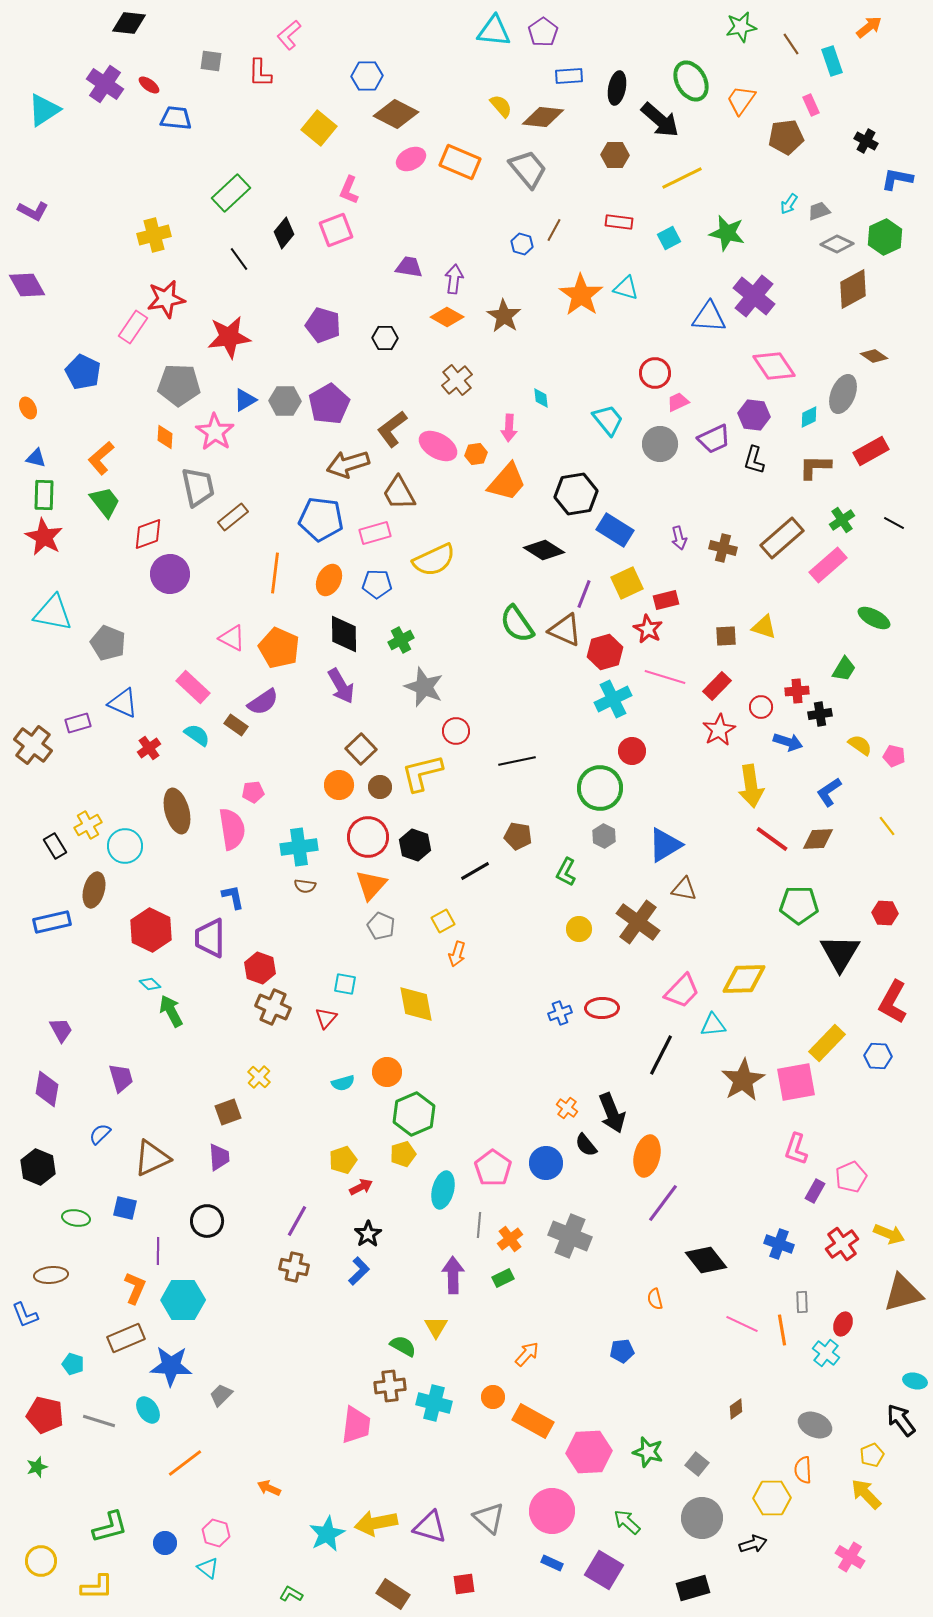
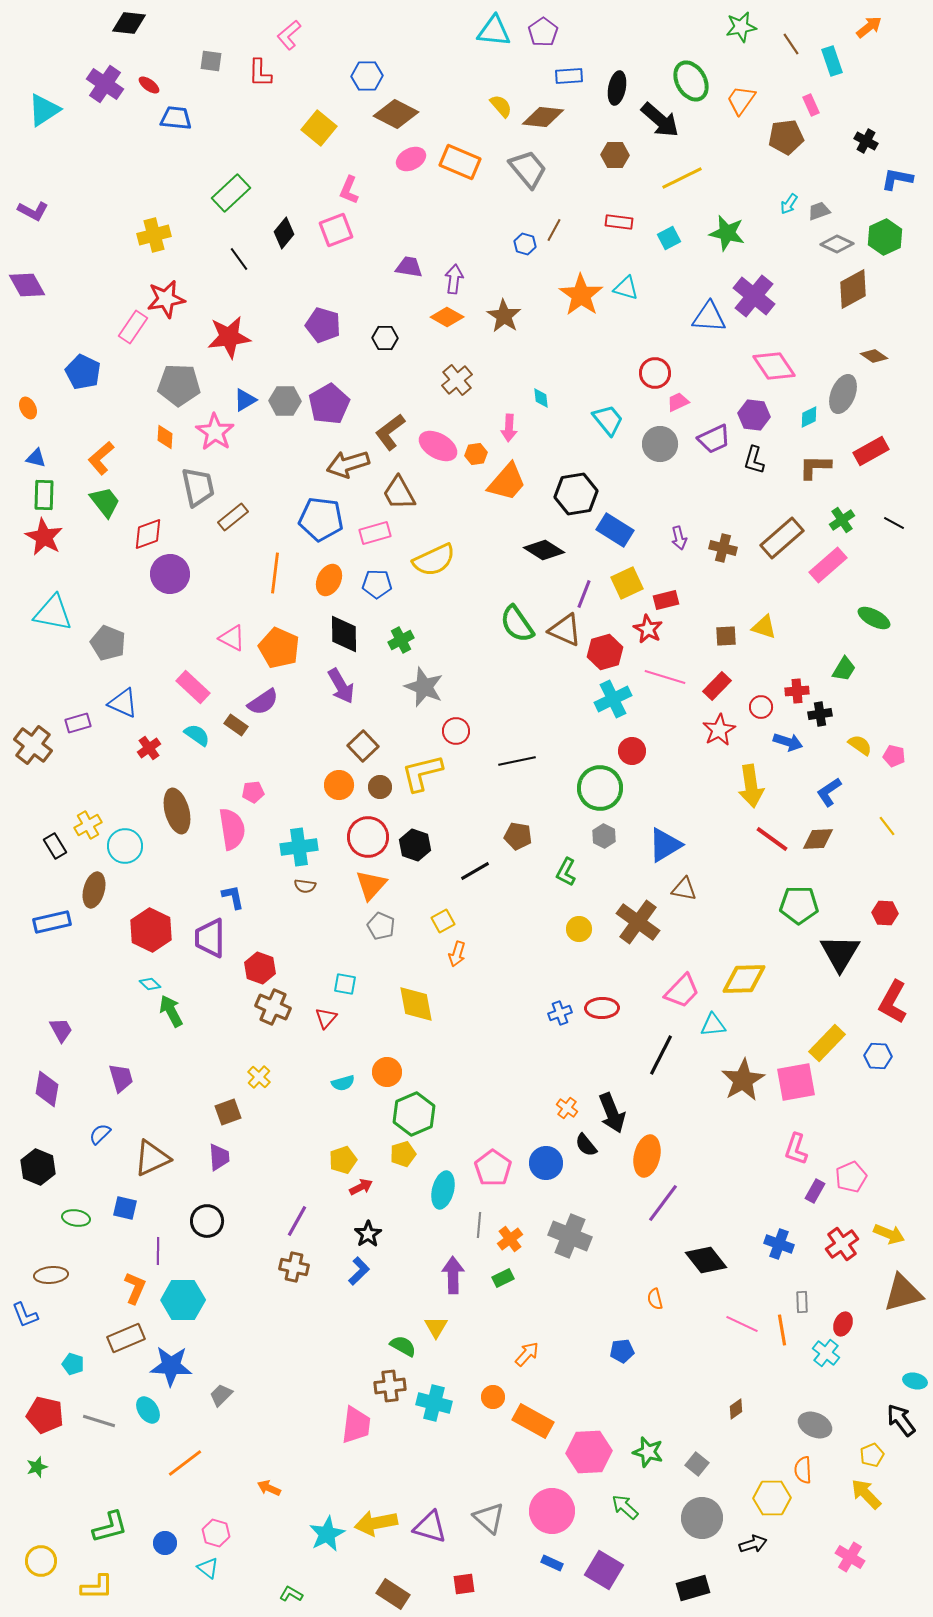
blue hexagon at (522, 244): moved 3 px right
brown L-shape at (392, 429): moved 2 px left, 3 px down
brown square at (361, 749): moved 2 px right, 3 px up
green arrow at (627, 1522): moved 2 px left, 15 px up
